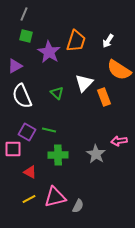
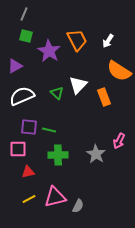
orange trapezoid: moved 1 px right, 1 px up; rotated 45 degrees counterclockwise
purple star: moved 1 px up
orange semicircle: moved 1 px down
white triangle: moved 6 px left, 2 px down
white semicircle: rotated 90 degrees clockwise
purple square: moved 2 px right, 5 px up; rotated 24 degrees counterclockwise
pink arrow: rotated 56 degrees counterclockwise
pink square: moved 5 px right
red triangle: moved 2 px left; rotated 40 degrees counterclockwise
